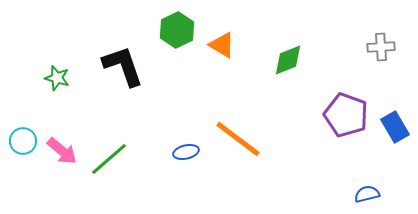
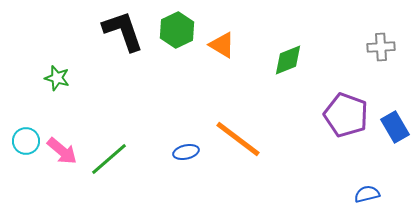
black L-shape: moved 35 px up
cyan circle: moved 3 px right
